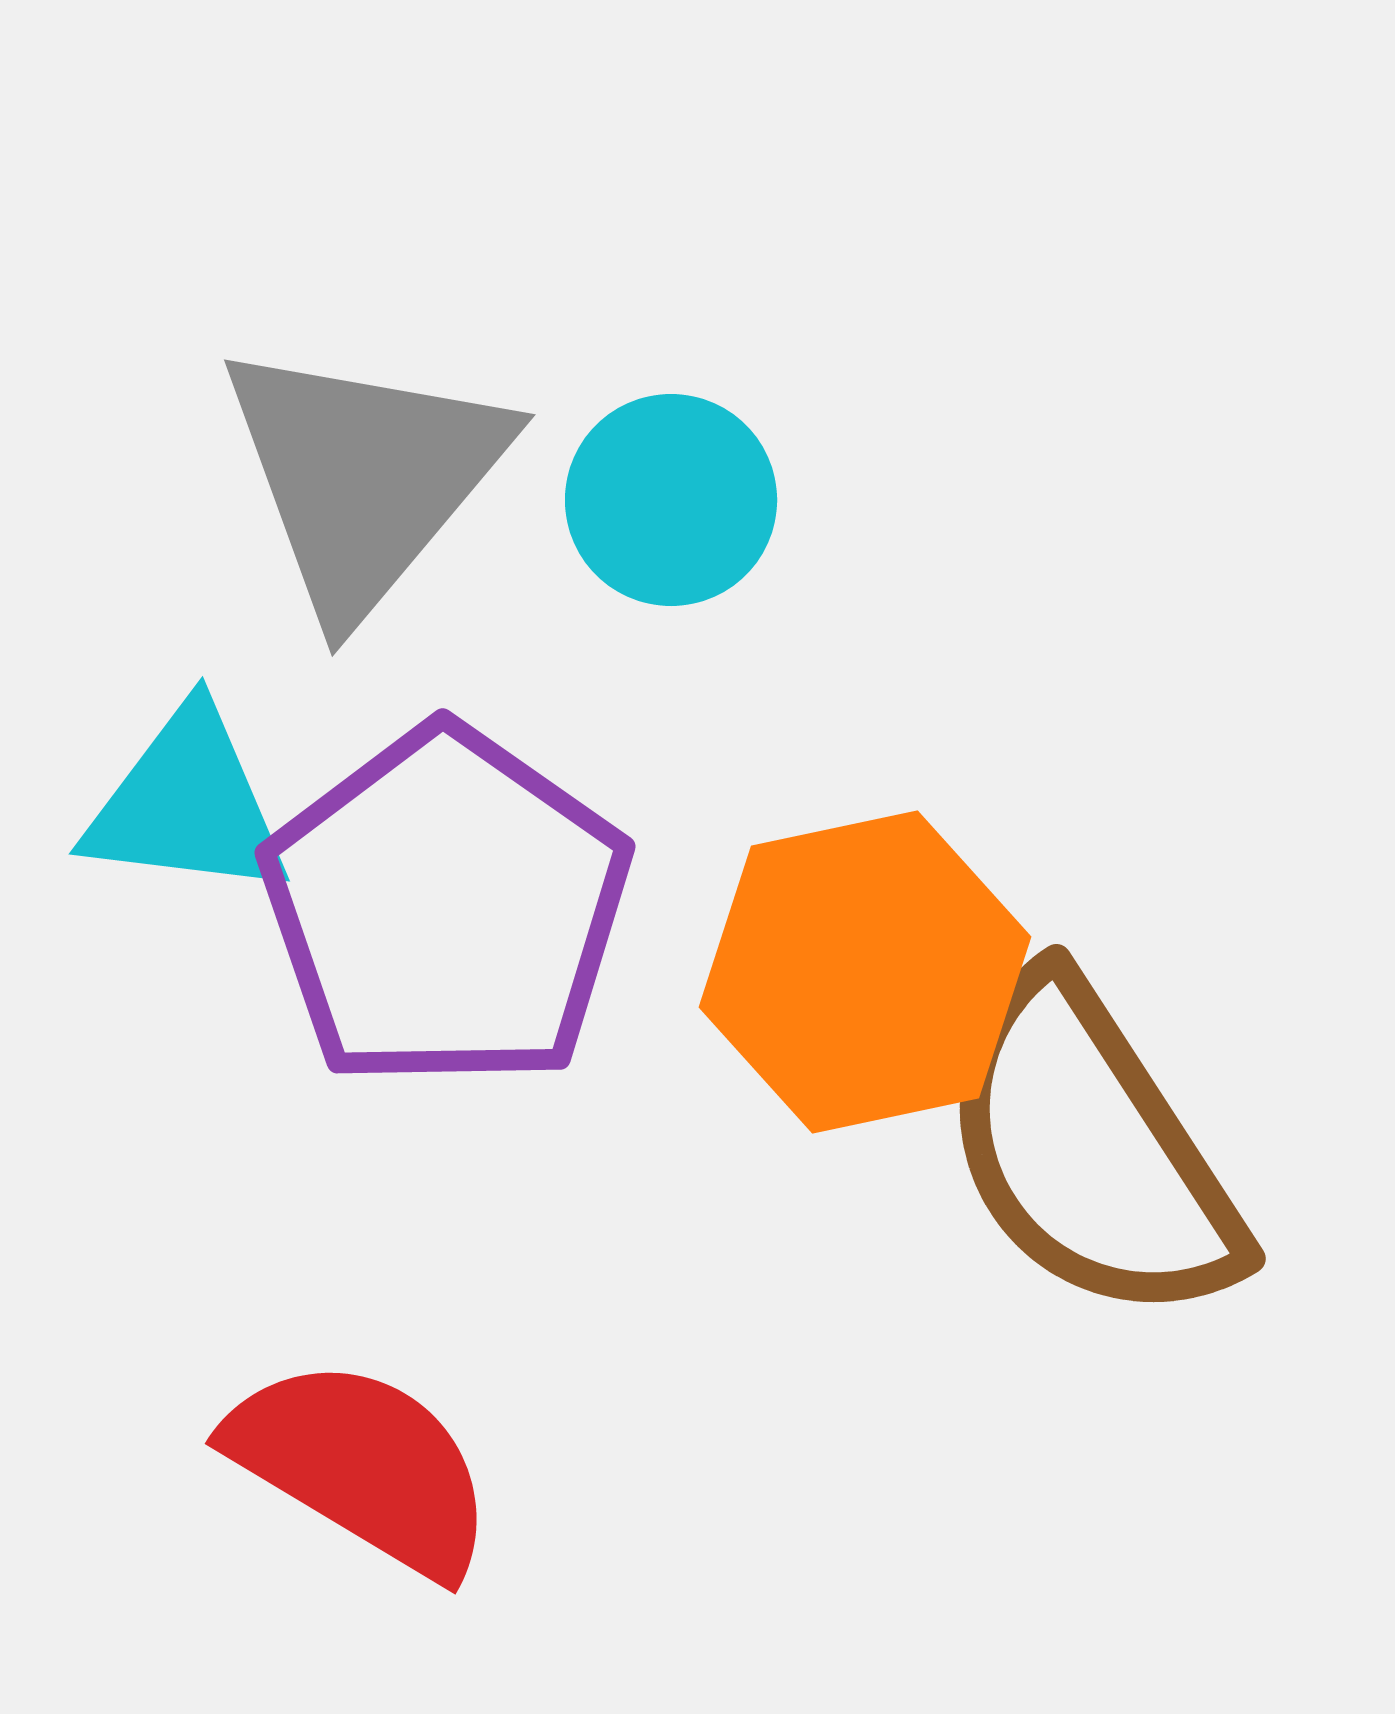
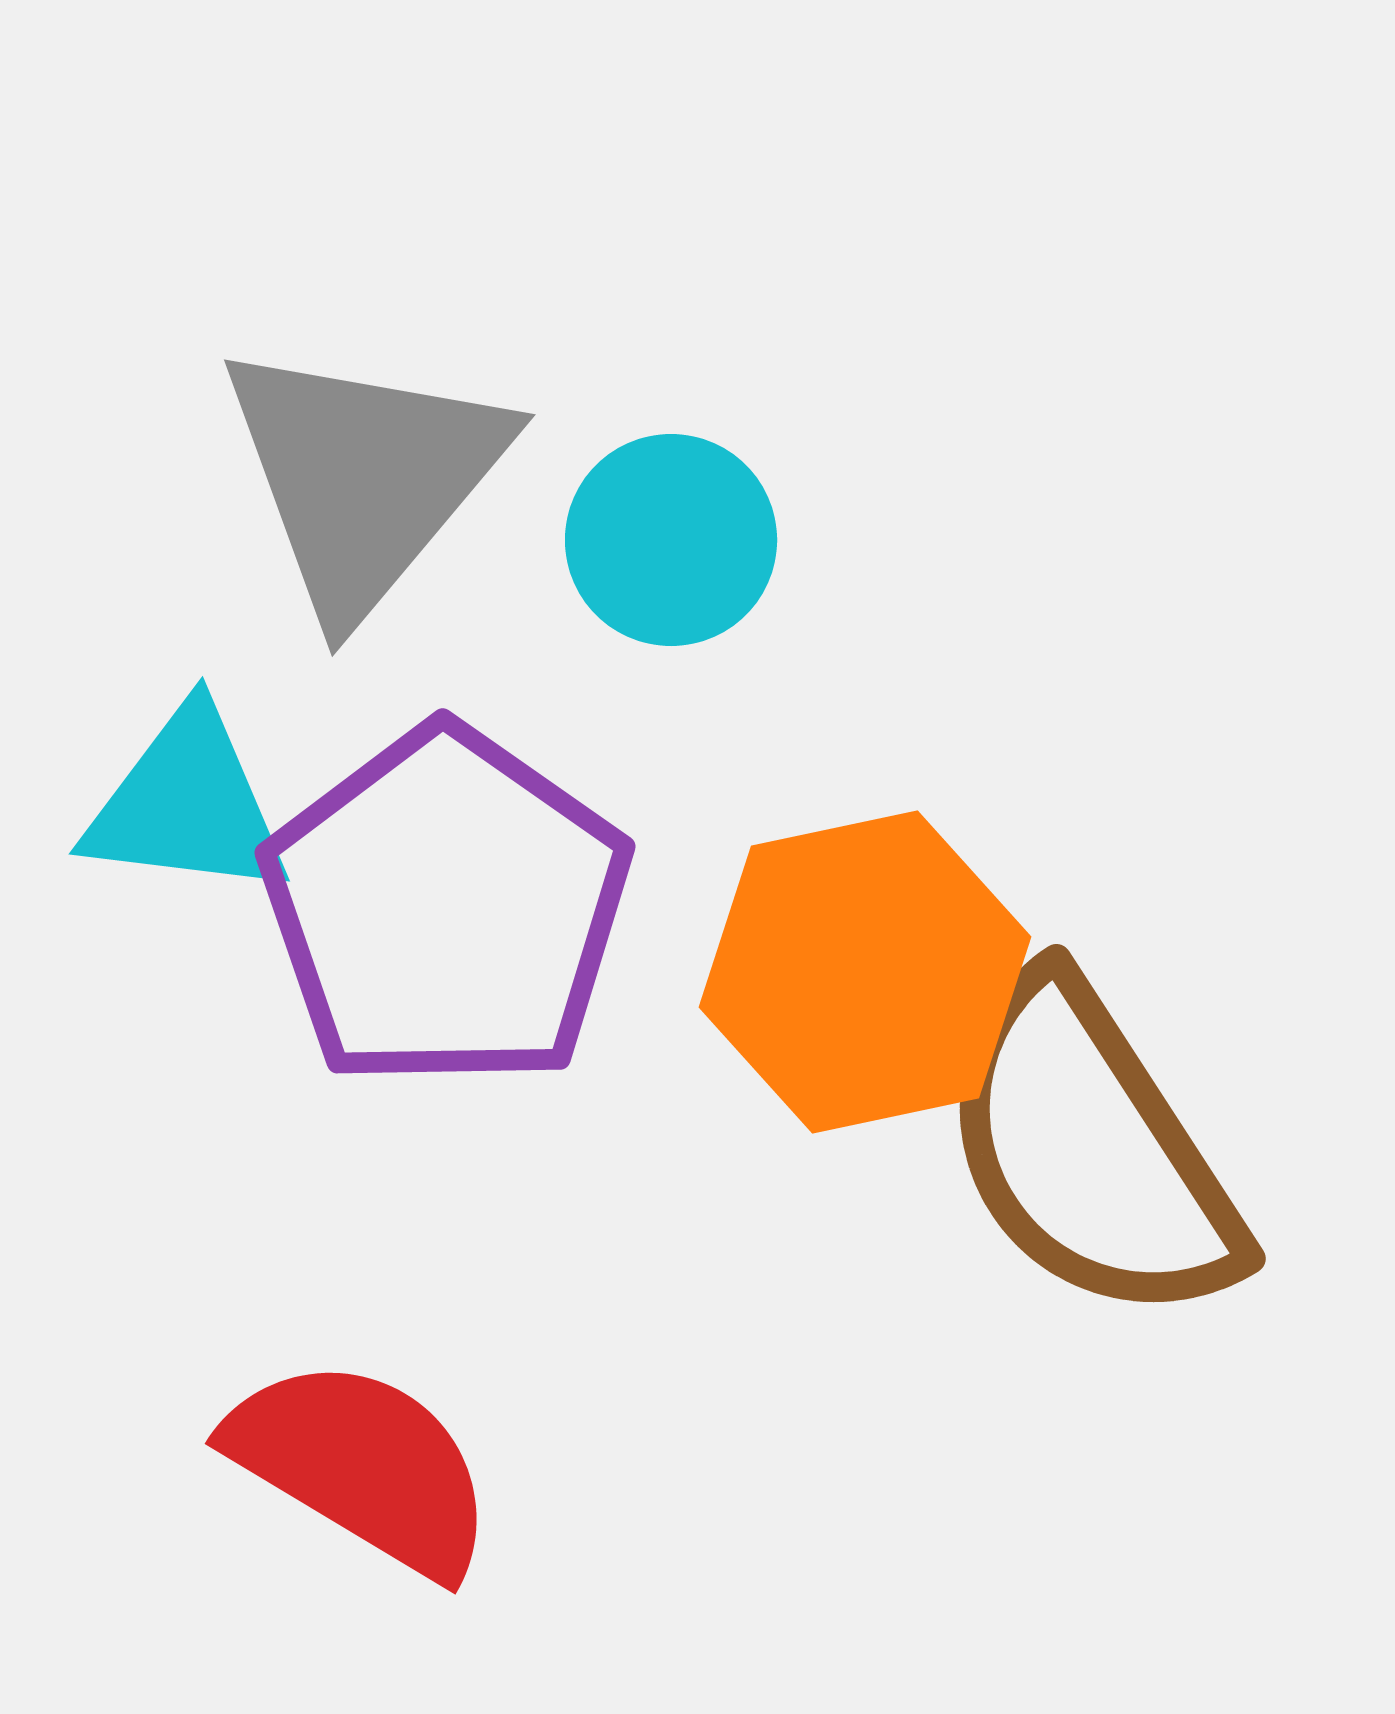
cyan circle: moved 40 px down
